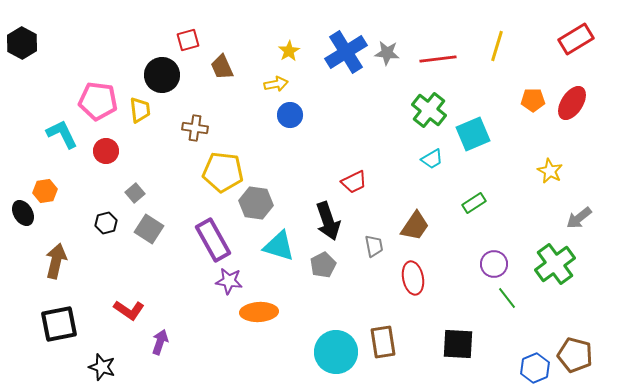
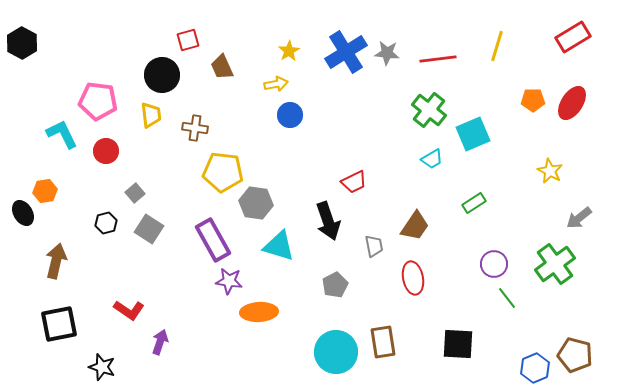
red rectangle at (576, 39): moved 3 px left, 2 px up
yellow trapezoid at (140, 110): moved 11 px right, 5 px down
gray pentagon at (323, 265): moved 12 px right, 20 px down
